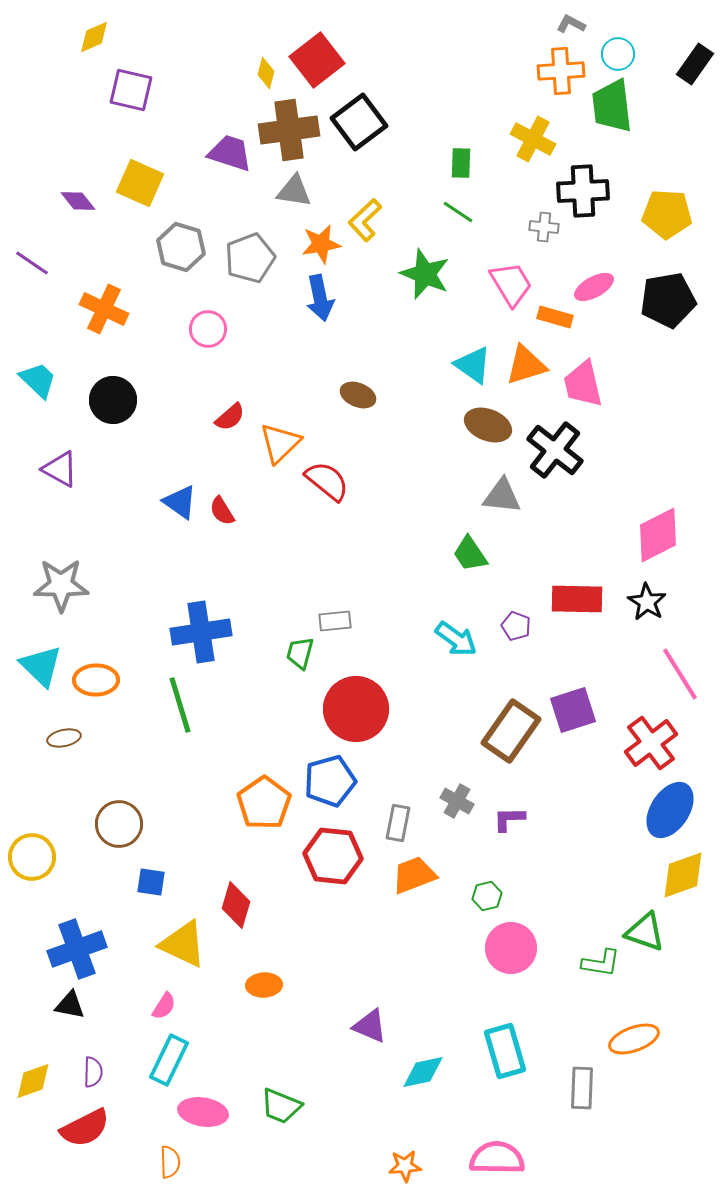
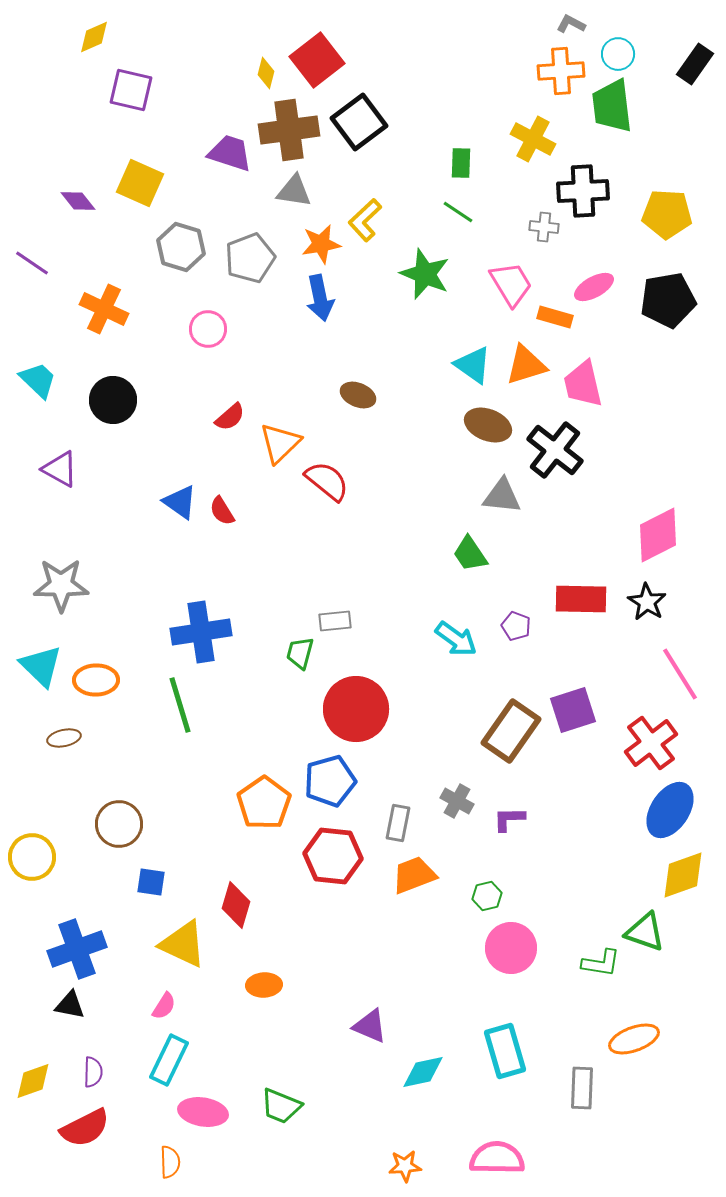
red rectangle at (577, 599): moved 4 px right
